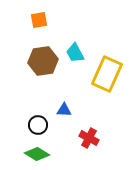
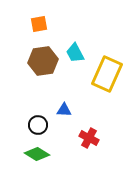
orange square: moved 4 px down
